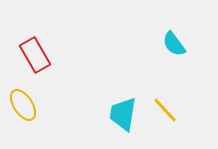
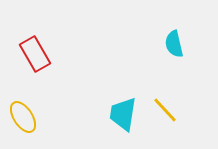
cyan semicircle: rotated 24 degrees clockwise
red rectangle: moved 1 px up
yellow ellipse: moved 12 px down
